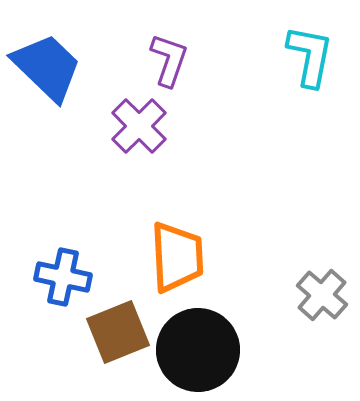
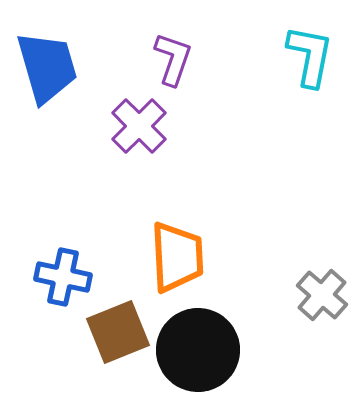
purple L-shape: moved 4 px right, 1 px up
blue trapezoid: rotated 30 degrees clockwise
